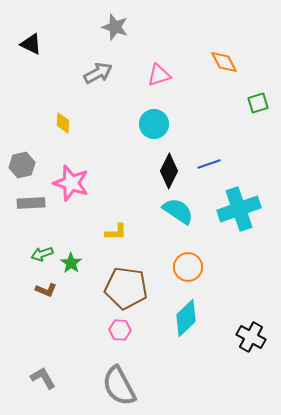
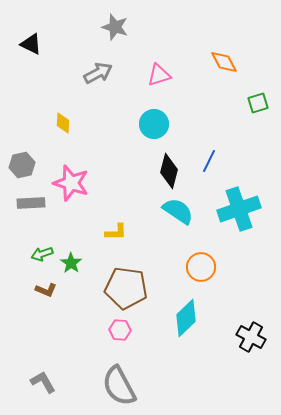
blue line: moved 3 px up; rotated 45 degrees counterclockwise
black diamond: rotated 12 degrees counterclockwise
orange circle: moved 13 px right
gray L-shape: moved 4 px down
